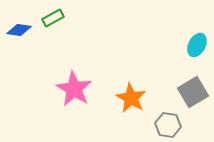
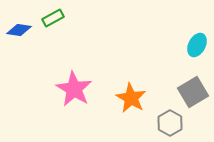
gray hexagon: moved 2 px right, 2 px up; rotated 20 degrees clockwise
